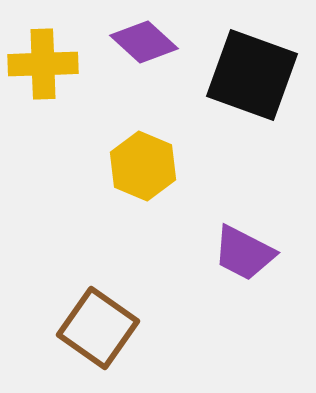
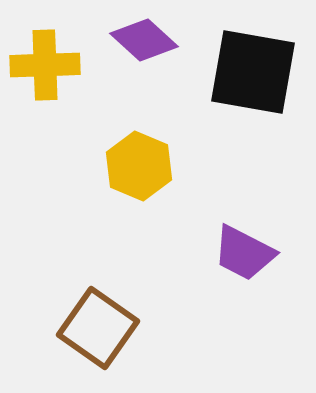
purple diamond: moved 2 px up
yellow cross: moved 2 px right, 1 px down
black square: moved 1 px right, 3 px up; rotated 10 degrees counterclockwise
yellow hexagon: moved 4 px left
